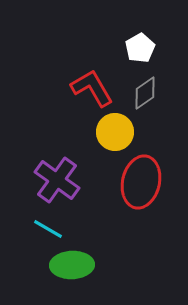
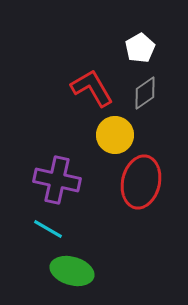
yellow circle: moved 3 px down
purple cross: rotated 24 degrees counterclockwise
green ellipse: moved 6 px down; rotated 18 degrees clockwise
